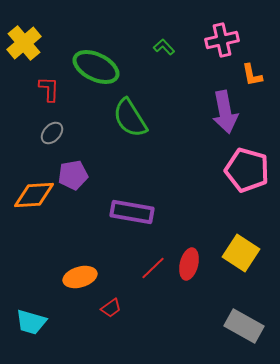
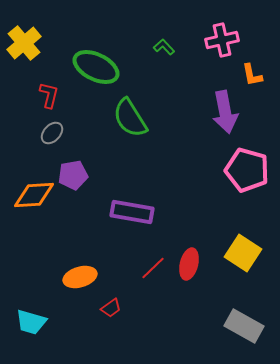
red L-shape: moved 6 px down; rotated 12 degrees clockwise
yellow square: moved 2 px right
